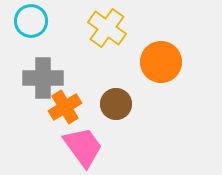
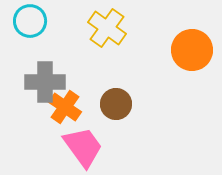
cyan circle: moved 1 px left
orange circle: moved 31 px right, 12 px up
gray cross: moved 2 px right, 4 px down
orange cross: rotated 24 degrees counterclockwise
